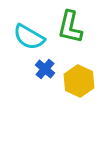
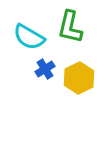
blue cross: rotated 18 degrees clockwise
yellow hexagon: moved 3 px up; rotated 8 degrees clockwise
